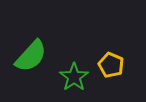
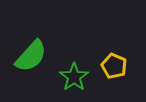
yellow pentagon: moved 3 px right, 1 px down
